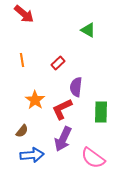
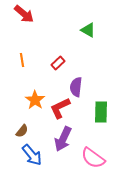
red L-shape: moved 2 px left, 1 px up
blue arrow: rotated 55 degrees clockwise
